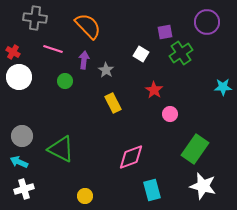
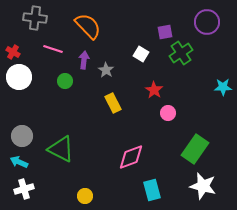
pink circle: moved 2 px left, 1 px up
